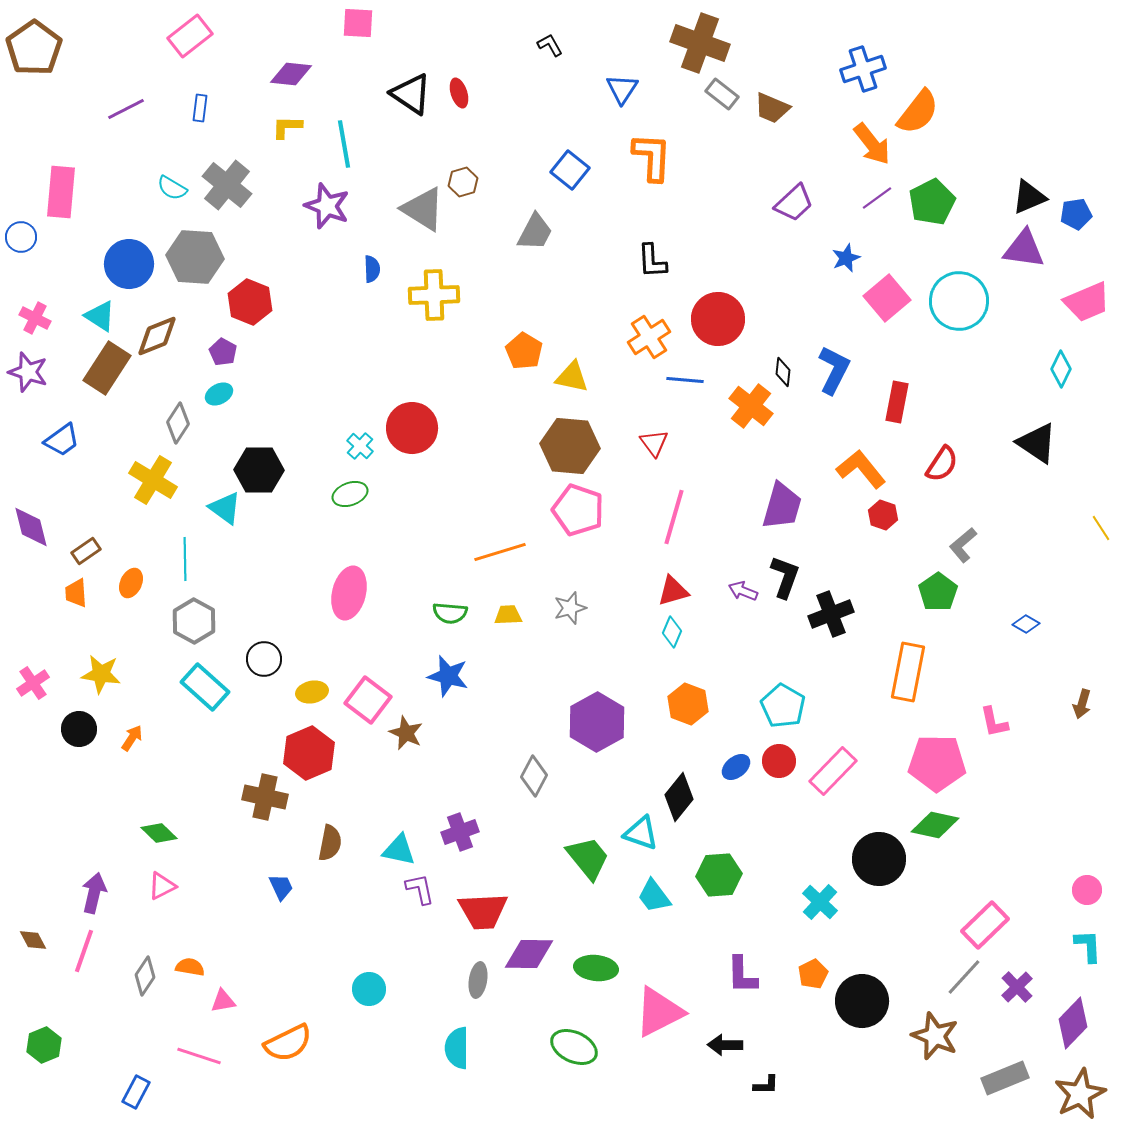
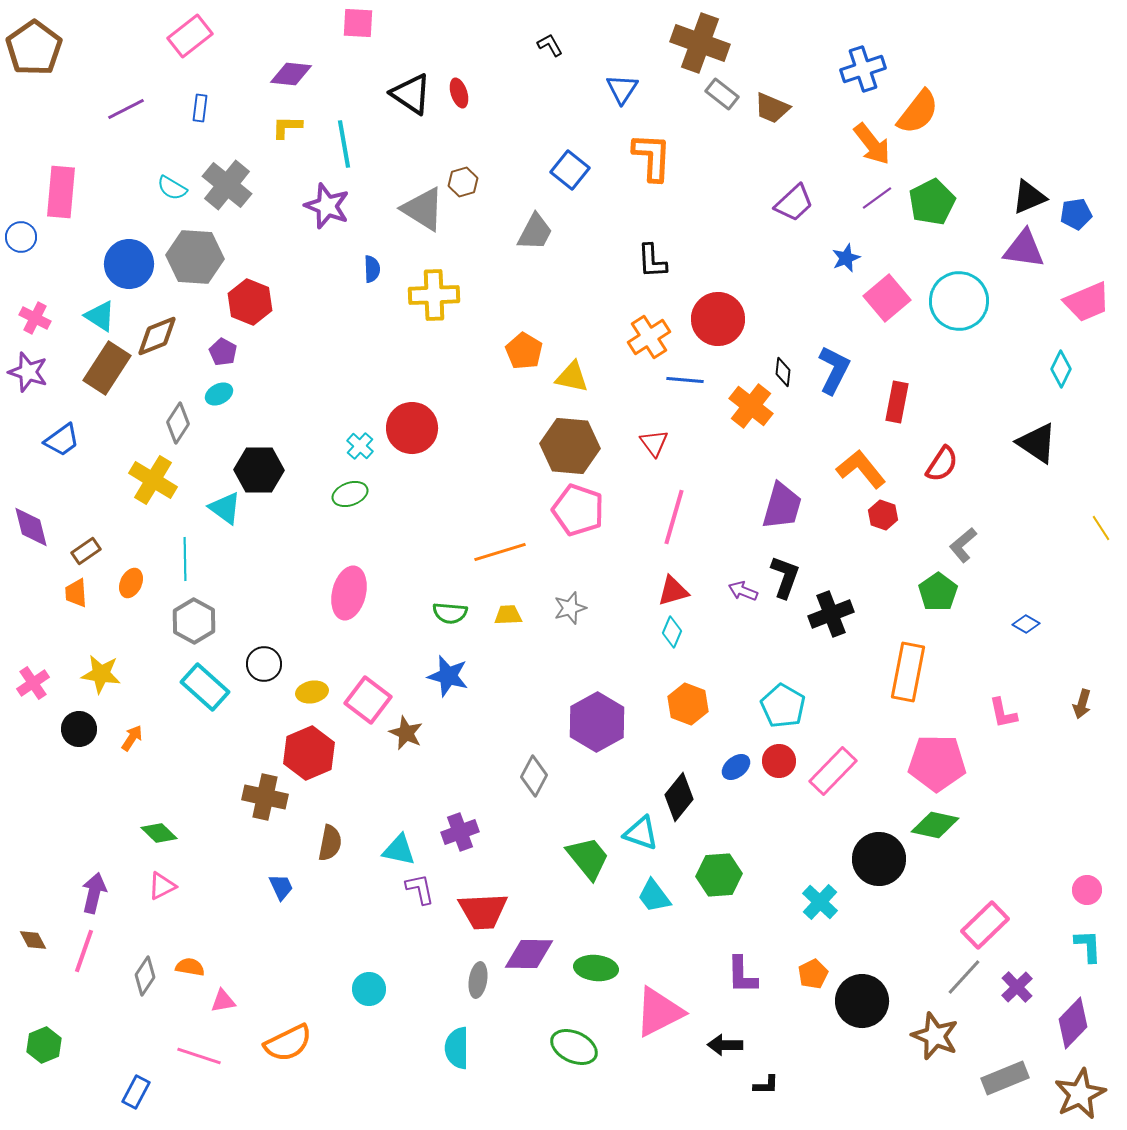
black circle at (264, 659): moved 5 px down
pink L-shape at (994, 722): moved 9 px right, 9 px up
